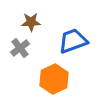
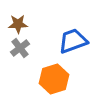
brown star: moved 13 px left, 2 px down
orange hexagon: rotated 8 degrees clockwise
